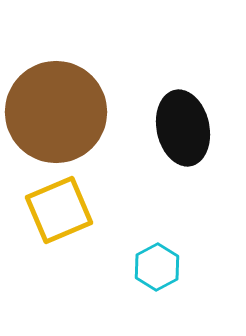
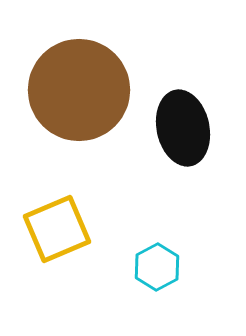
brown circle: moved 23 px right, 22 px up
yellow square: moved 2 px left, 19 px down
